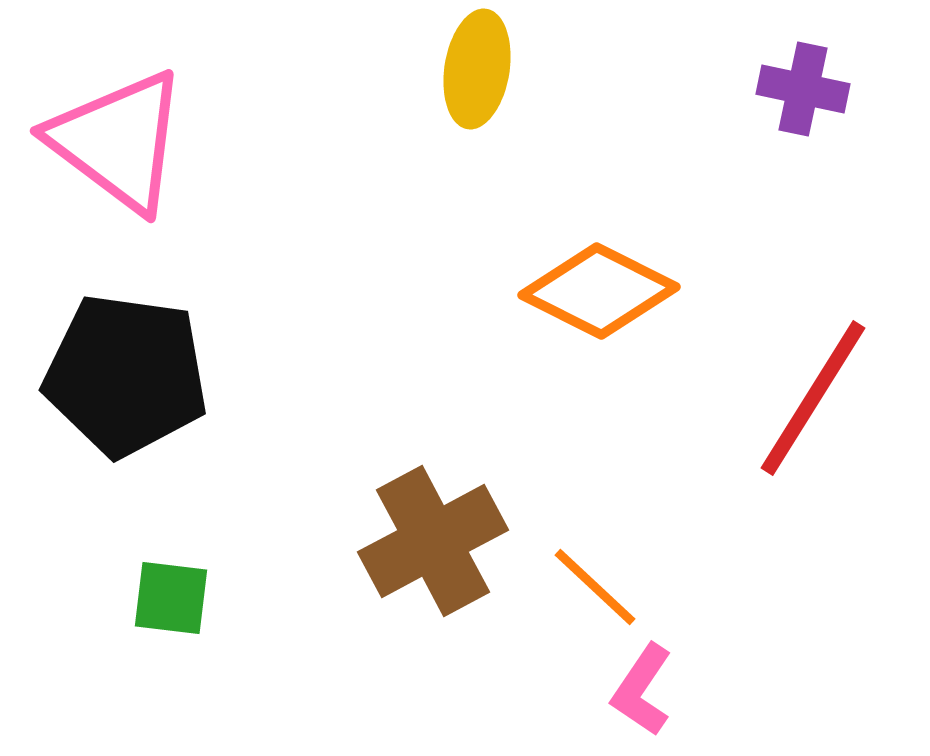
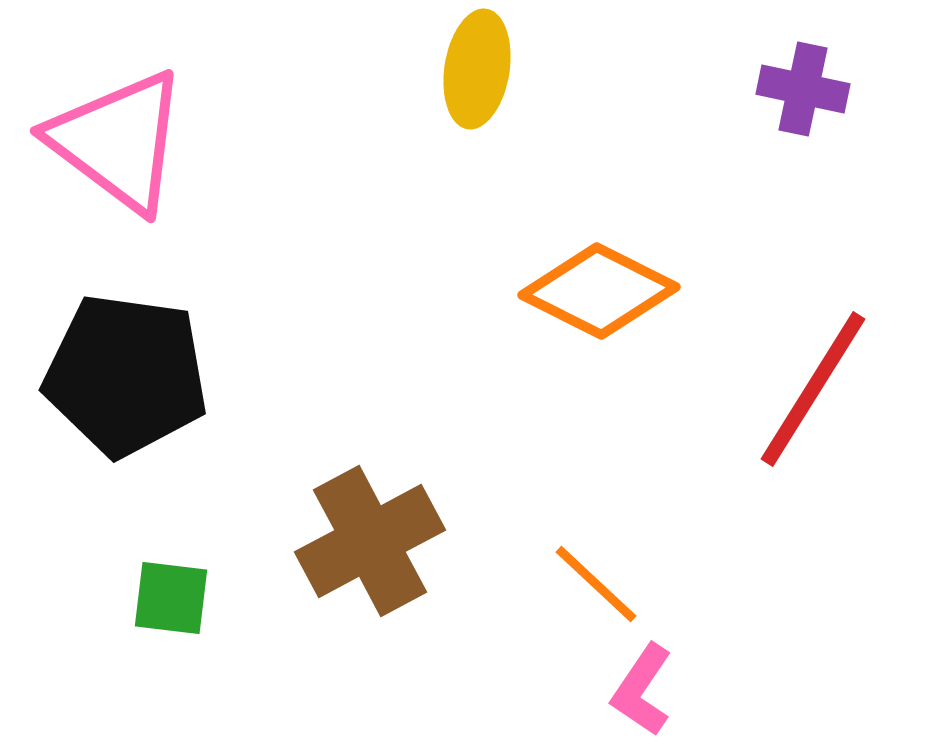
red line: moved 9 px up
brown cross: moved 63 px left
orange line: moved 1 px right, 3 px up
